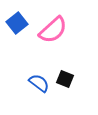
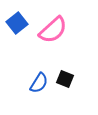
blue semicircle: rotated 85 degrees clockwise
